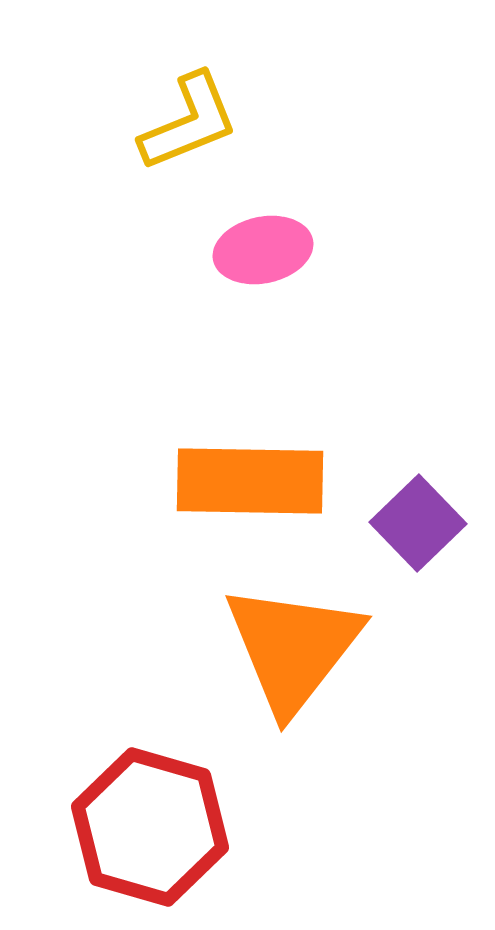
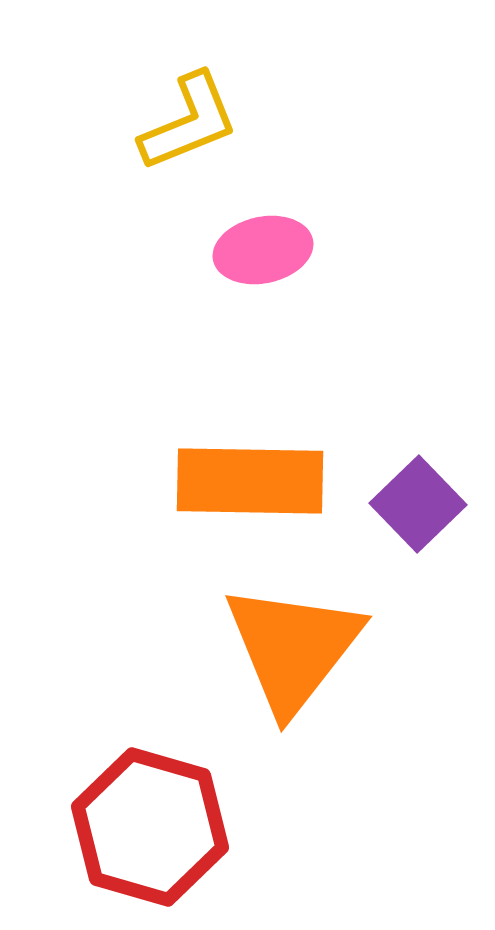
purple square: moved 19 px up
